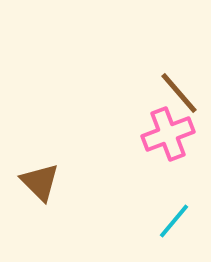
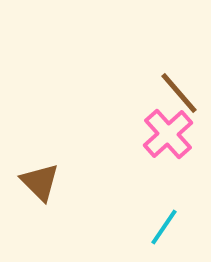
pink cross: rotated 21 degrees counterclockwise
cyan line: moved 10 px left, 6 px down; rotated 6 degrees counterclockwise
